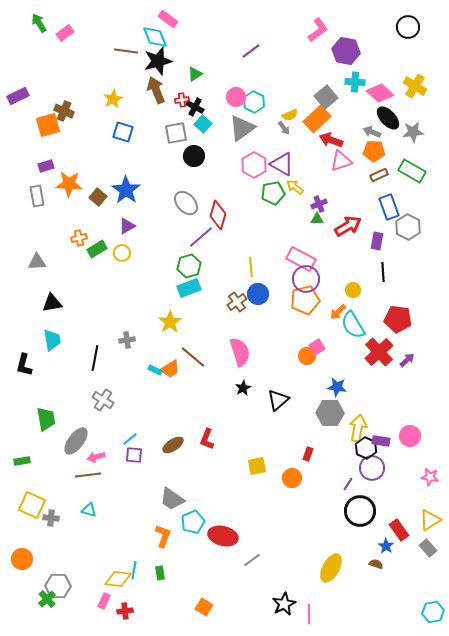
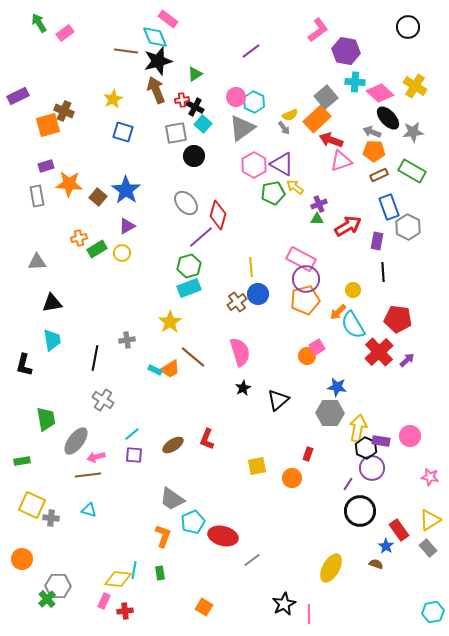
cyan line at (130, 439): moved 2 px right, 5 px up
